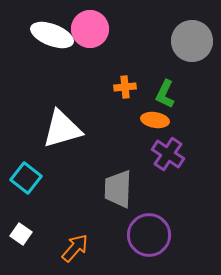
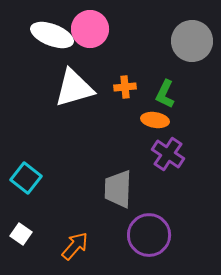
white triangle: moved 12 px right, 41 px up
orange arrow: moved 2 px up
